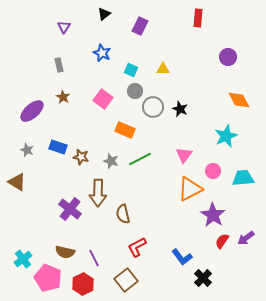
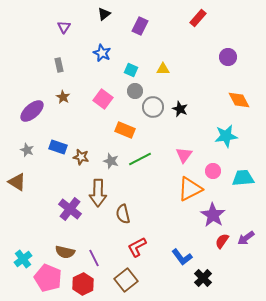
red rectangle at (198, 18): rotated 36 degrees clockwise
cyan star at (226, 136): rotated 15 degrees clockwise
